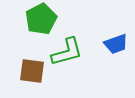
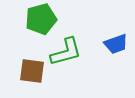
green pentagon: rotated 12 degrees clockwise
green L-shape: moved 1 px left
